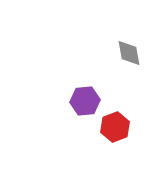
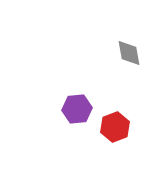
purple hexagon: moved 8 px left, 8 px down
